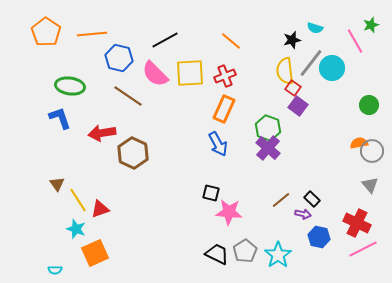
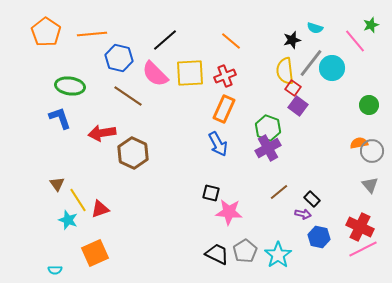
black line at (165, 40): rotated 12 degrees counterclockwise
pink line at (355, 41): rotated 10 degrees counterclockwise
purple cross at (268, 148): rotated 20 degrees clockwise
brown line at (281, 200): moved 2 px left, 8 px up
red cross at (357, 223): moved 3 px right, 4 px down
cyan star at (76, 229): moved 8 px left, 9 px up
